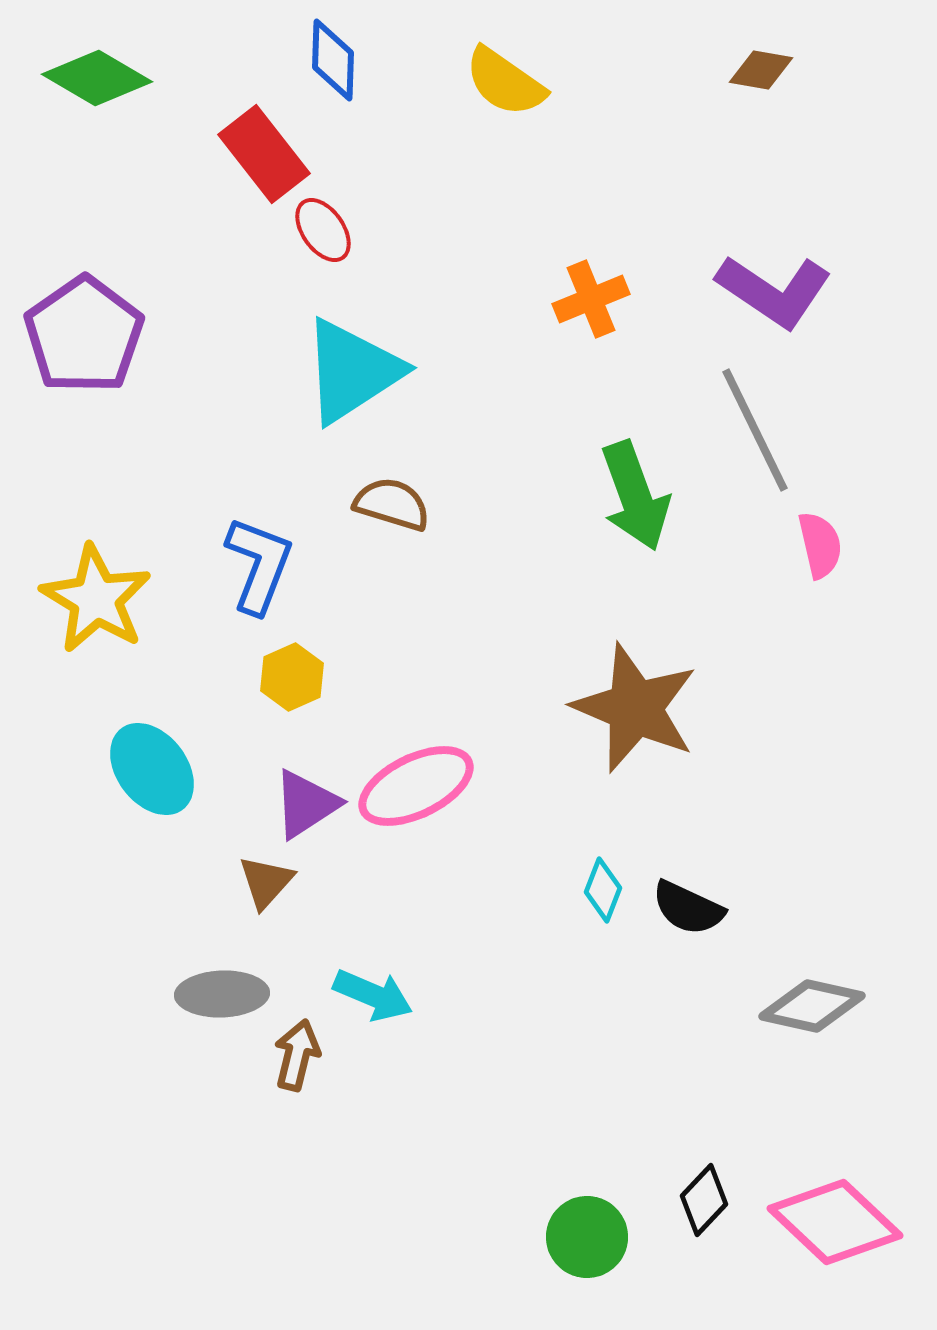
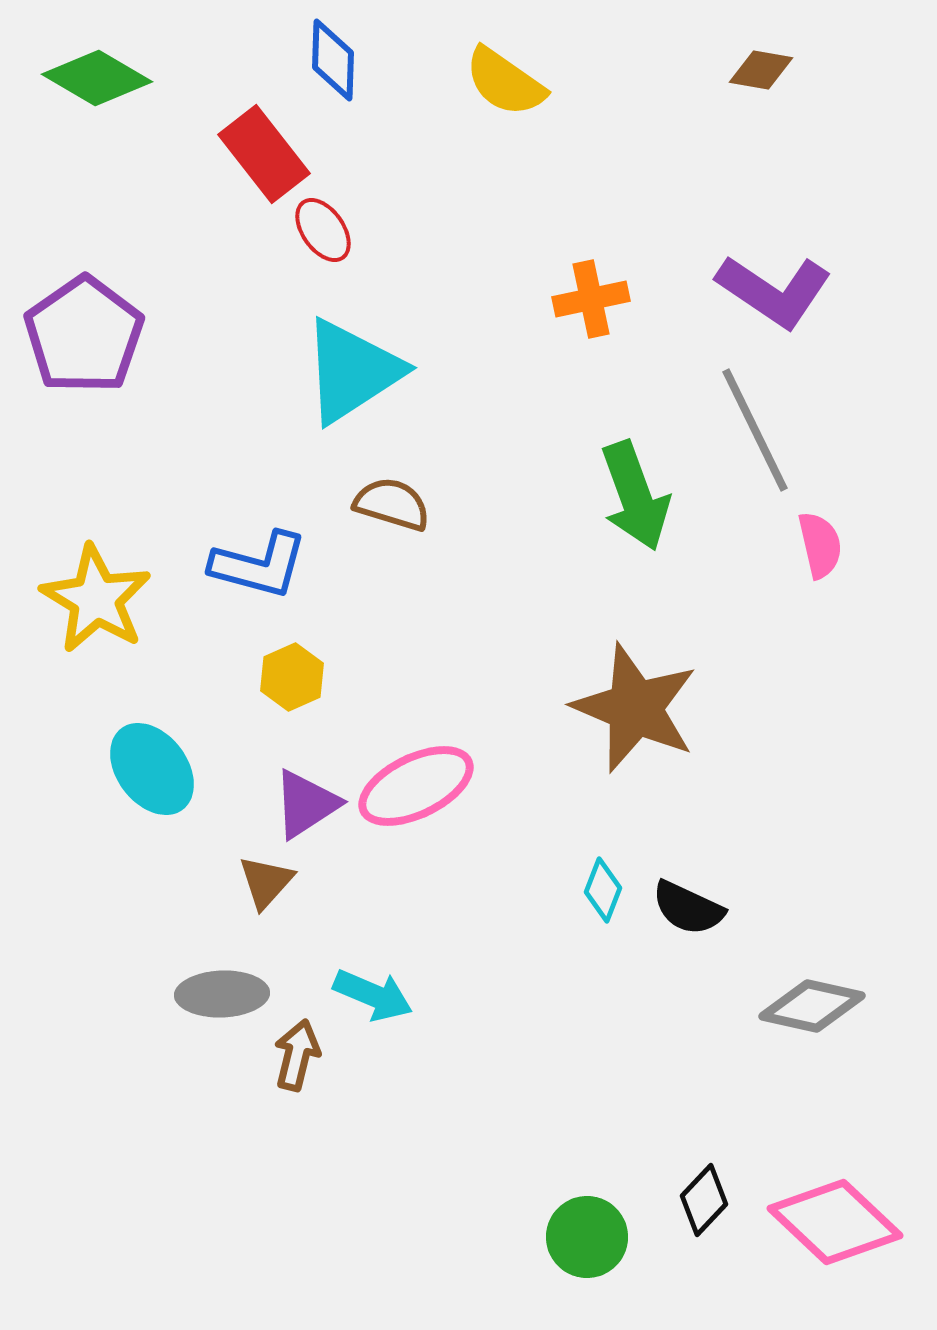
orange cross: rotated 10 degrees clockwise
blue L-shape: rotated 84 degrees clockwise
